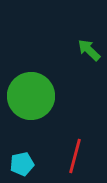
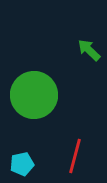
green circle: moved 3 px right, 1 px up
